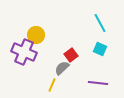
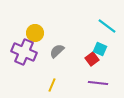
cyan line: moved 7 px right, 3 px down; rotated 24 degrees counterclockwise
yellow circle: moved 1 px left, 2 px up
red square: moved 21 px right, 4 px down
gray semicircle: moved 5 px left, 17 px up
